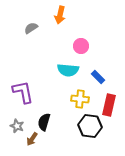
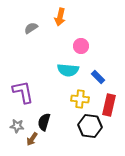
orange arrow: moved 2 px down
gray star: rotated 16 degrees counterclockwise
